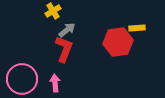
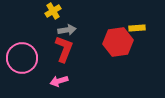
gray arrow: rotated 30 degrees clockwise
pink circle: moved 21 px up
pink arrow: moved 4 px right, 2 px up; rotated 102 degrees counterclockwise
